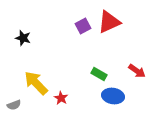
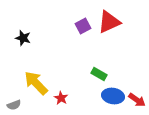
red arrow: moved 29 px down
